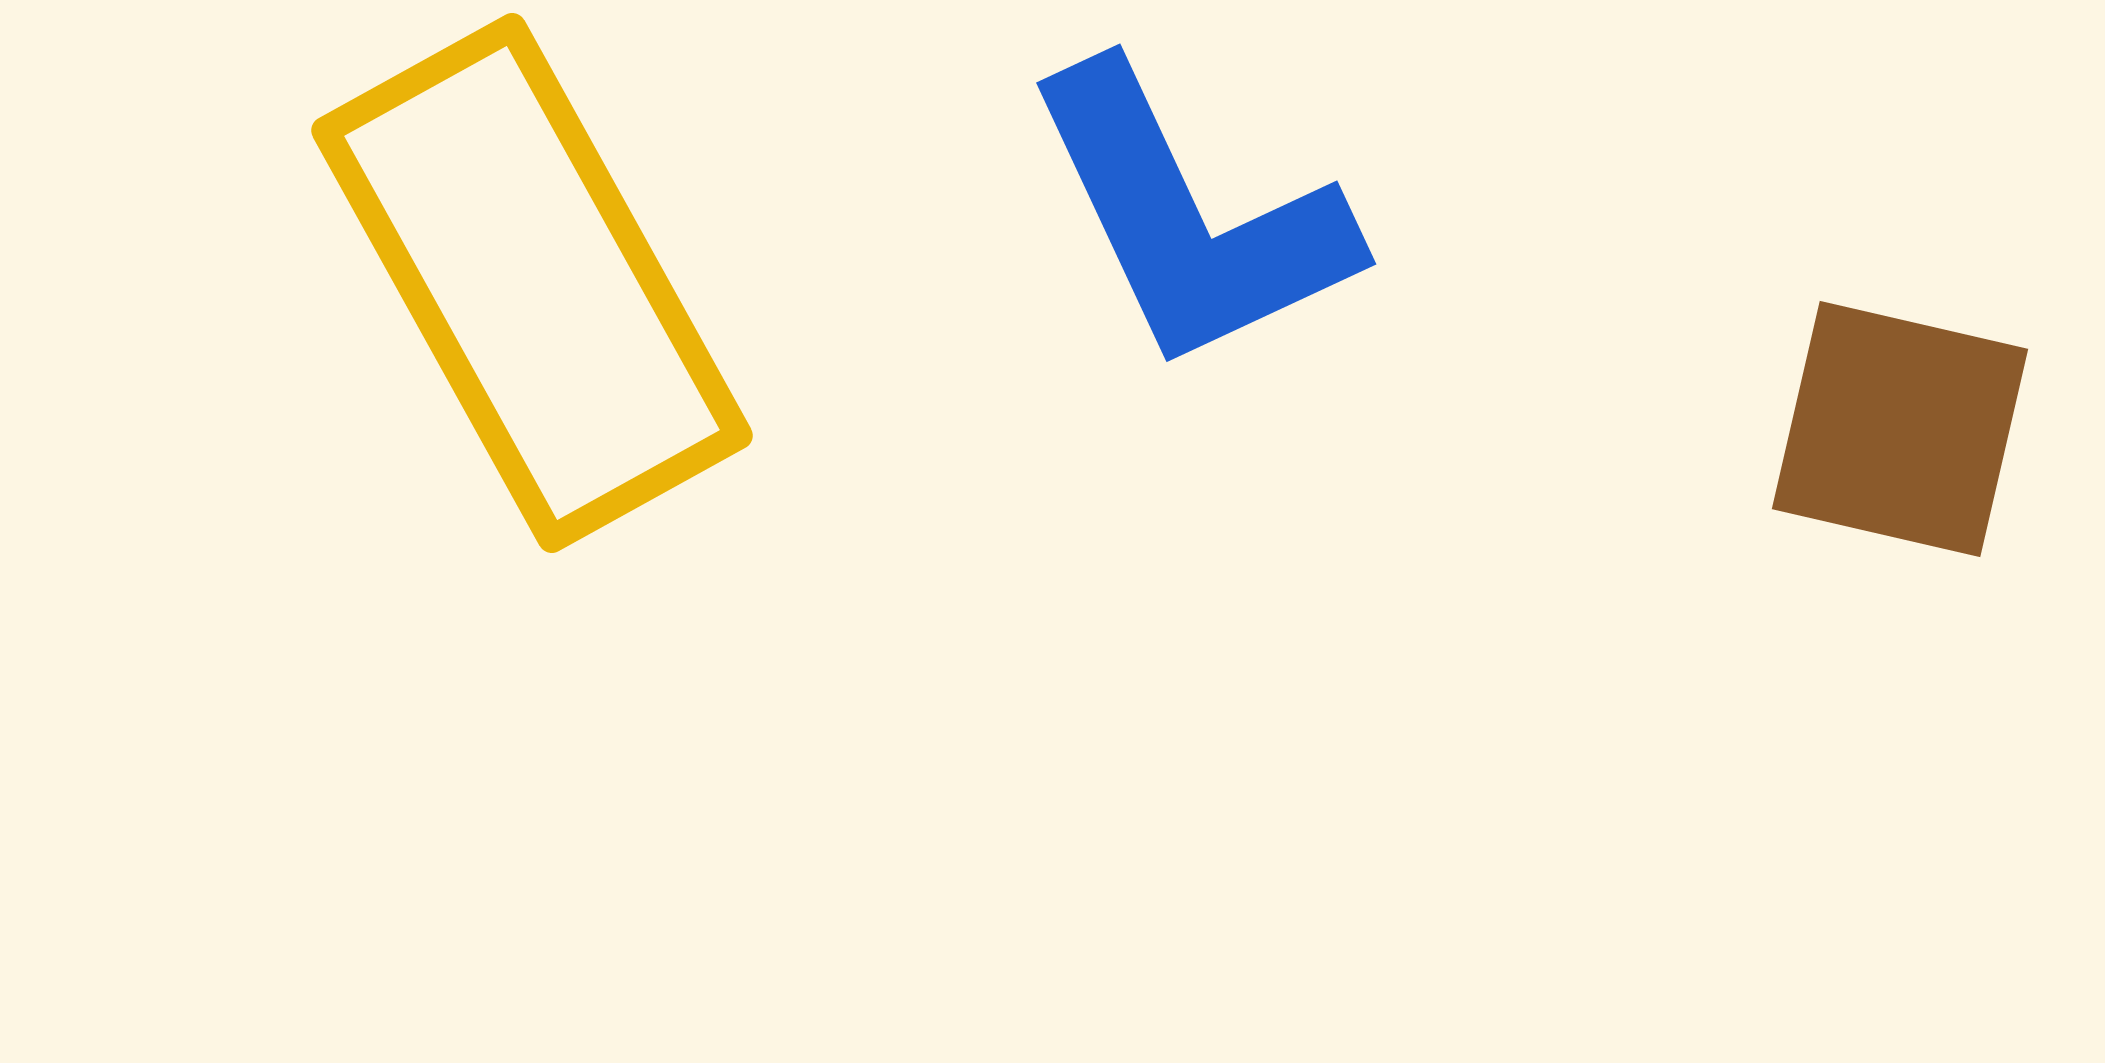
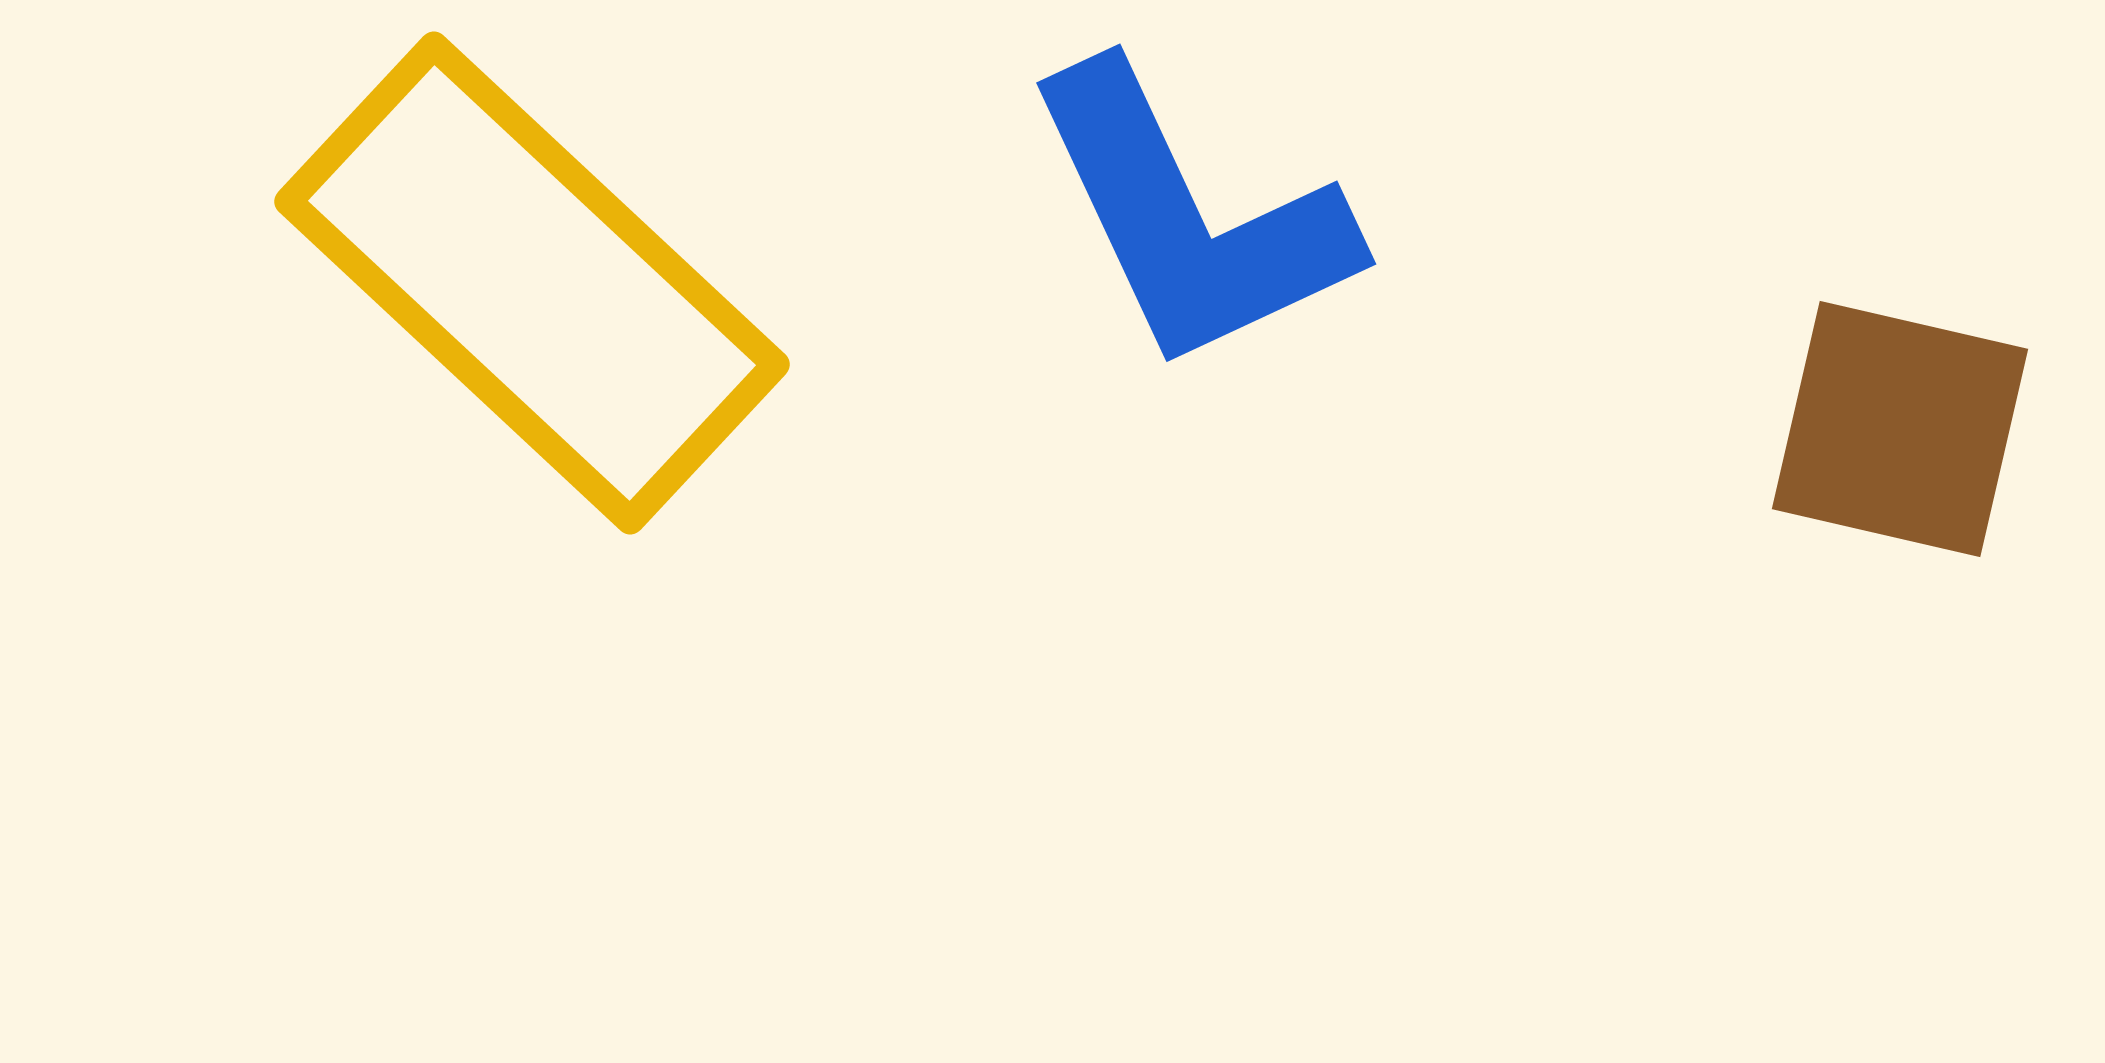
yellow rectangle: rotated 18 degrees counterclockwise
